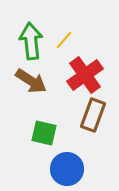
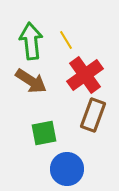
yellow line: moved 2 px right; rotated 72 degrees counterclockwise
green square: rotated 24 degrees counterclockwise
